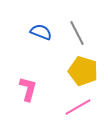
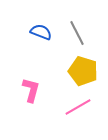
pink L-shape: moved 3 px right, 1 px down
